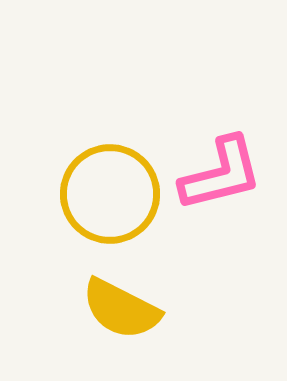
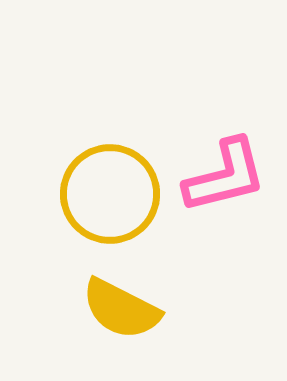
pink L-shape: moved 4 px right, 2 px down
